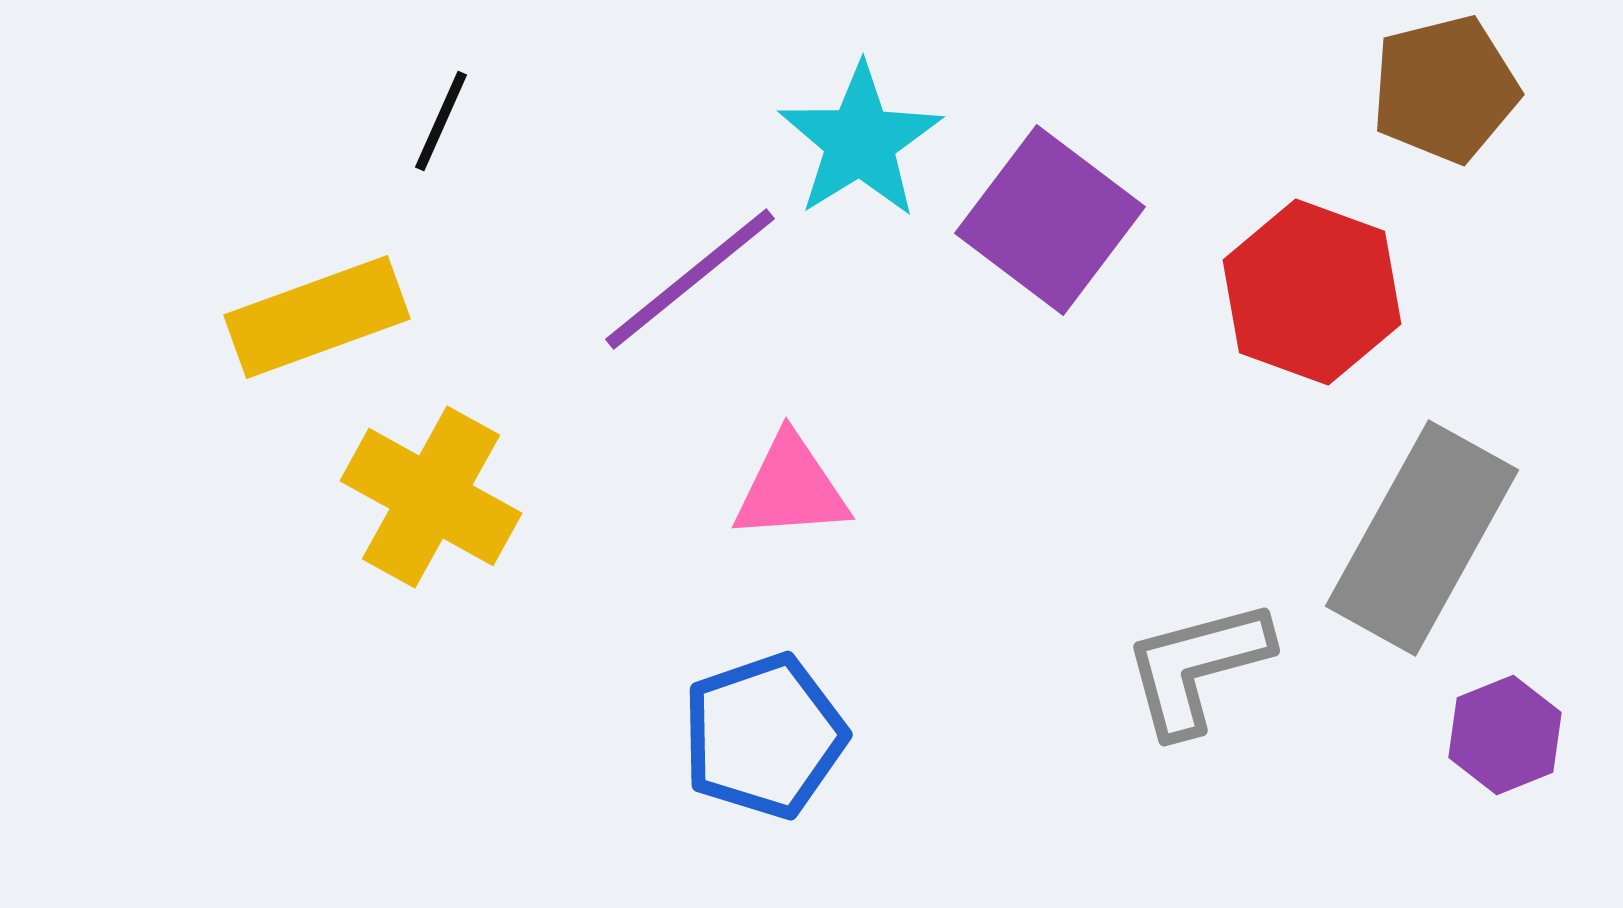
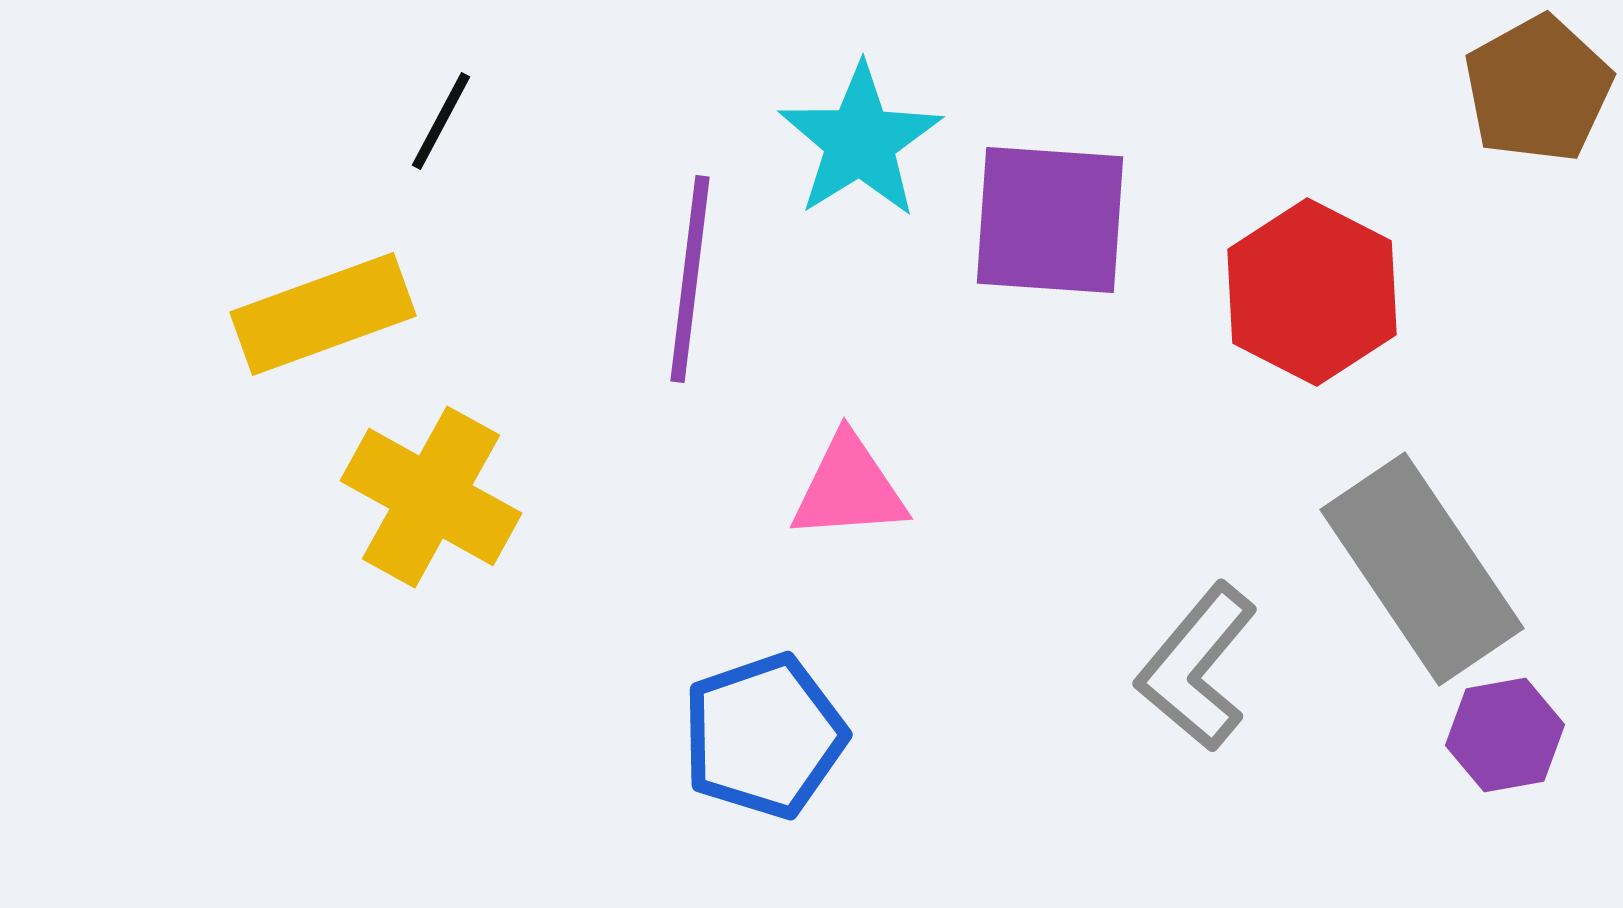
brown pentagon: moved 93 px right; rotated 15 degrees counterclockwise
black line: rotated 4 degrees clockwise
purple square: rotated 33 degrees counterclockwise
purple line: rotated 44 degrees counterclockwise
red hexagon: rotated 7 degrees clockwise
yellow rectangle: moved 6 px right, 3 px up
pink triangle: moved 58 px right
gray rectangle: moved 31 px down; rotated 63 degrees counterclockwise
gray L-shape: rotated 35 degrees counterclockwise
purple hexagon: rotated 12 degrees clockwise
